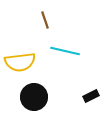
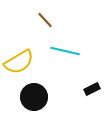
brown line: rotated 24 degrees counterclockwise
yellow semicircle: moved 1 px left; rotated 24 degrees counterclockwise
black rectangle: moved 1 px right, 7 px up
